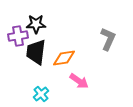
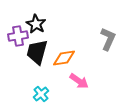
black star: rotated 30 degrees clockwise
black trapezoid: moved 1 px right; rotated 8 degrees clockwise
